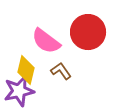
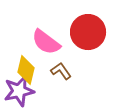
pink semicircle: moved 1 px down
